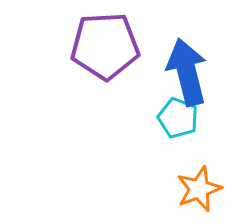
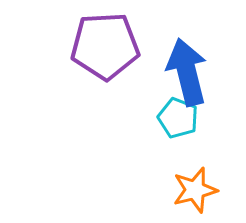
orange star: moved 4 px left, 1 px down; rotated 6 degrees clockwise
